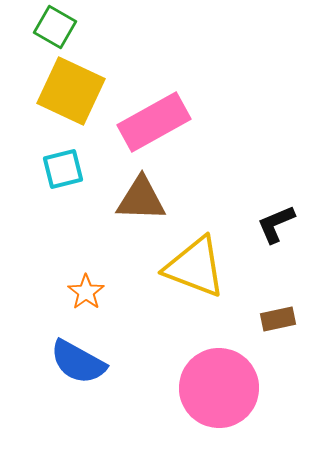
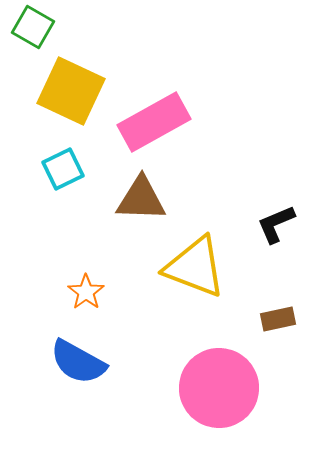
green square: moved 22 px left
cyan square: rotated 12 degrees counterclockwise
